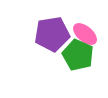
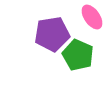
pink ellipse: moved 7 px right, 17 px up; rotated 15 degrees clockwise
